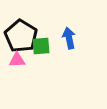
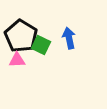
green square: moved 1 px up; rotated 30 degrees clockwise
